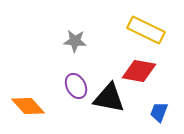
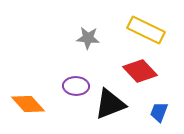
gray star: moved 13 px right, 3 px up
red diamond: moved 1 px right; rotated 36 degrees clockwise
purple ellipse: rotated 60 degrees counterclockwise
black triangle: moved 1 px right, 6 px down; rotated 32 degrees counterclockwise
orange diamond: moved 2 px up
